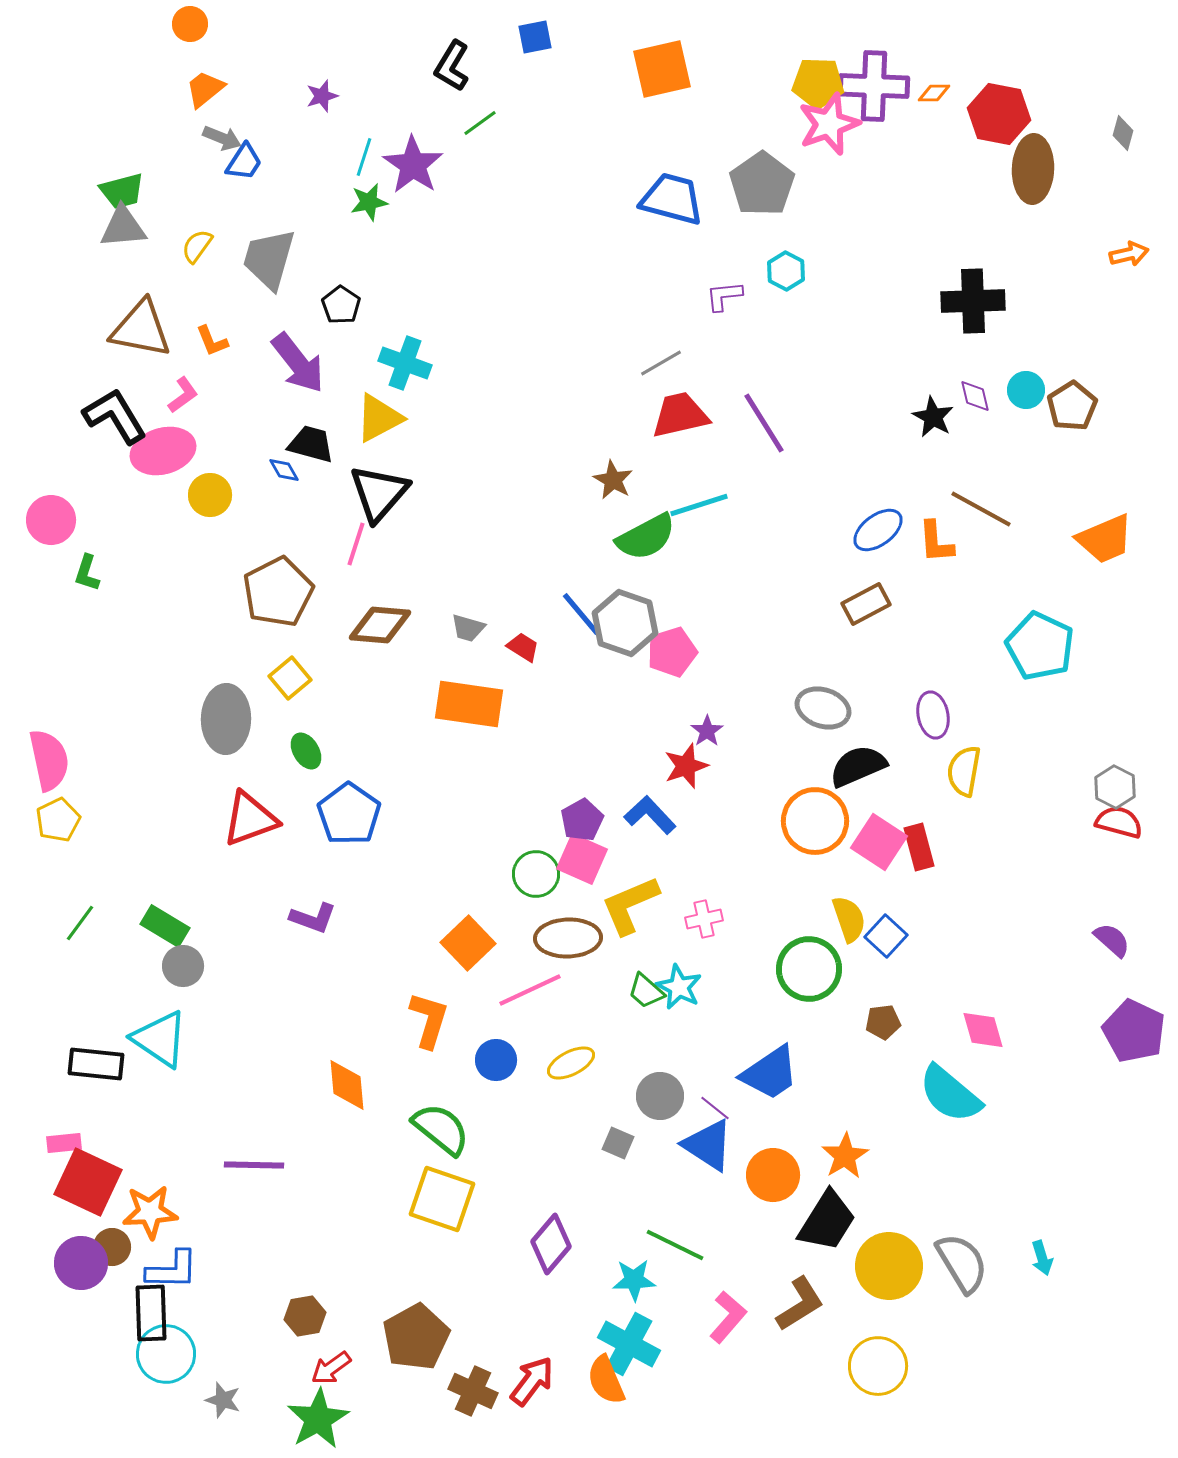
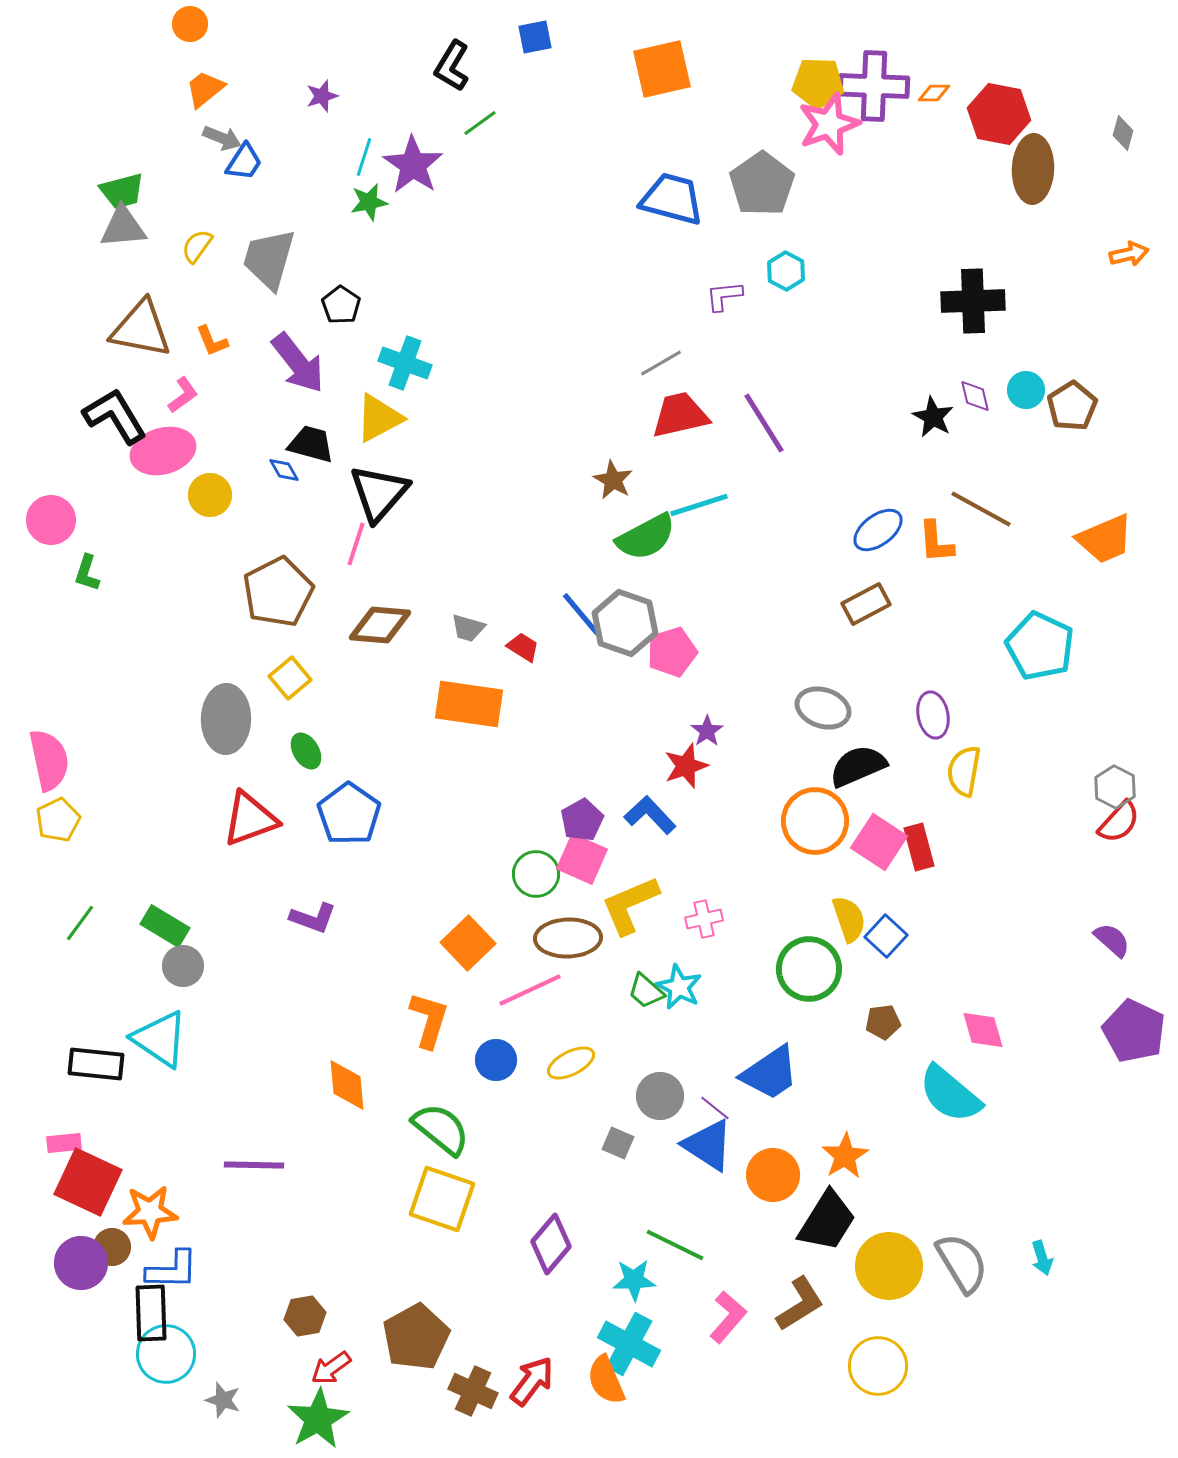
red semicircle at (1119, 822): rotated 117 degrees clockwise
